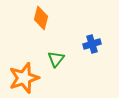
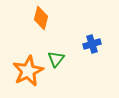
orange star: moved 4 px right, 7 px up; rotated 8 degrees counterclockwise
